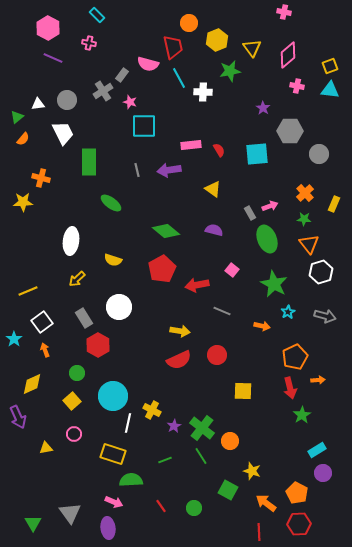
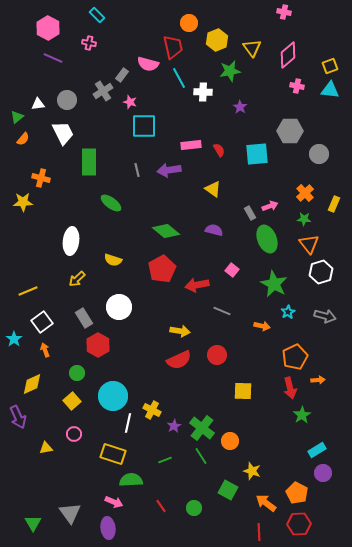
purple star at (263, 108): moved 23 px left, 1 px up
